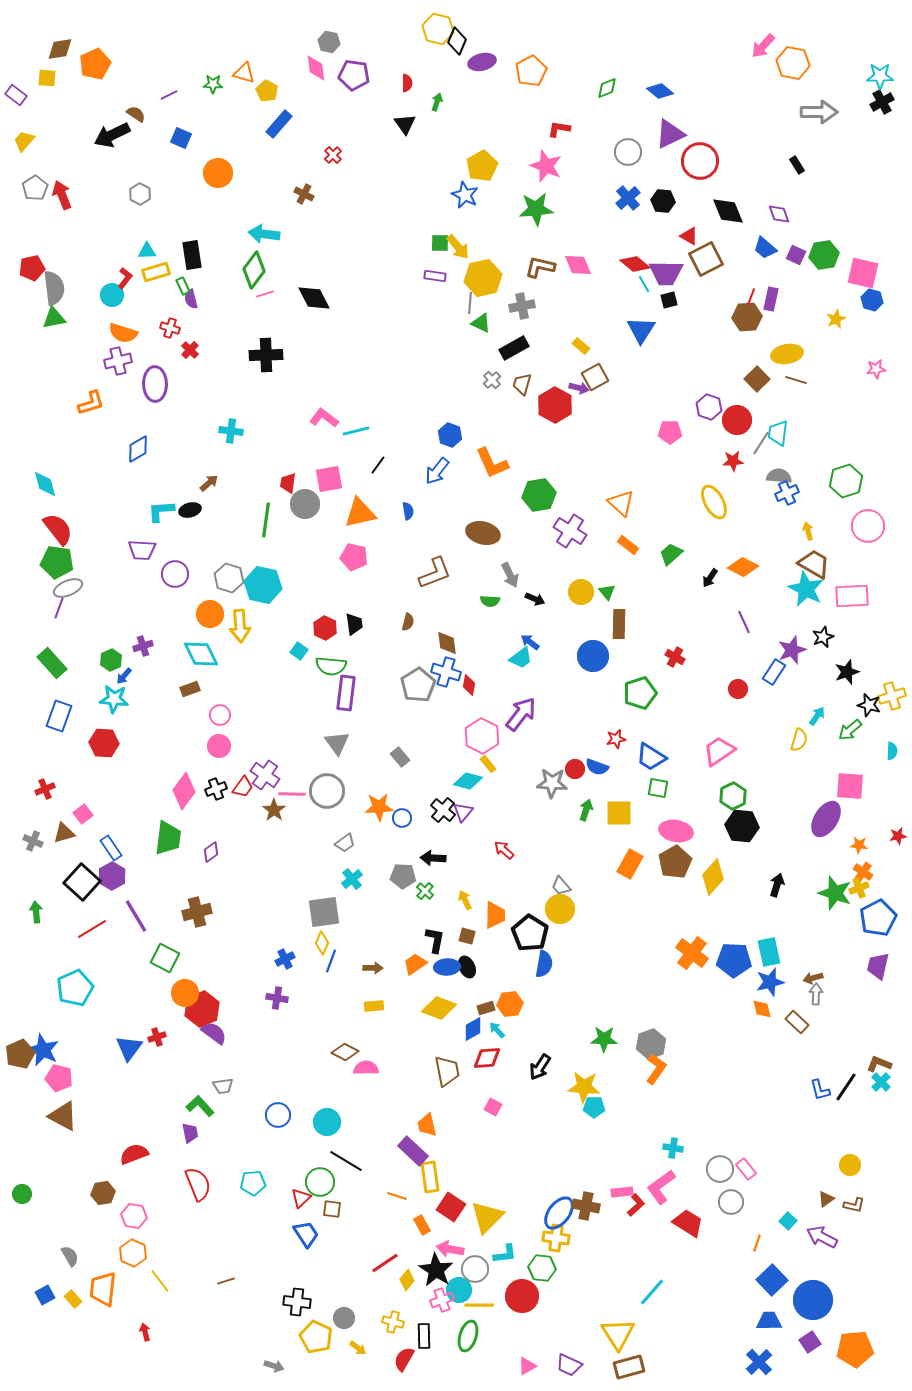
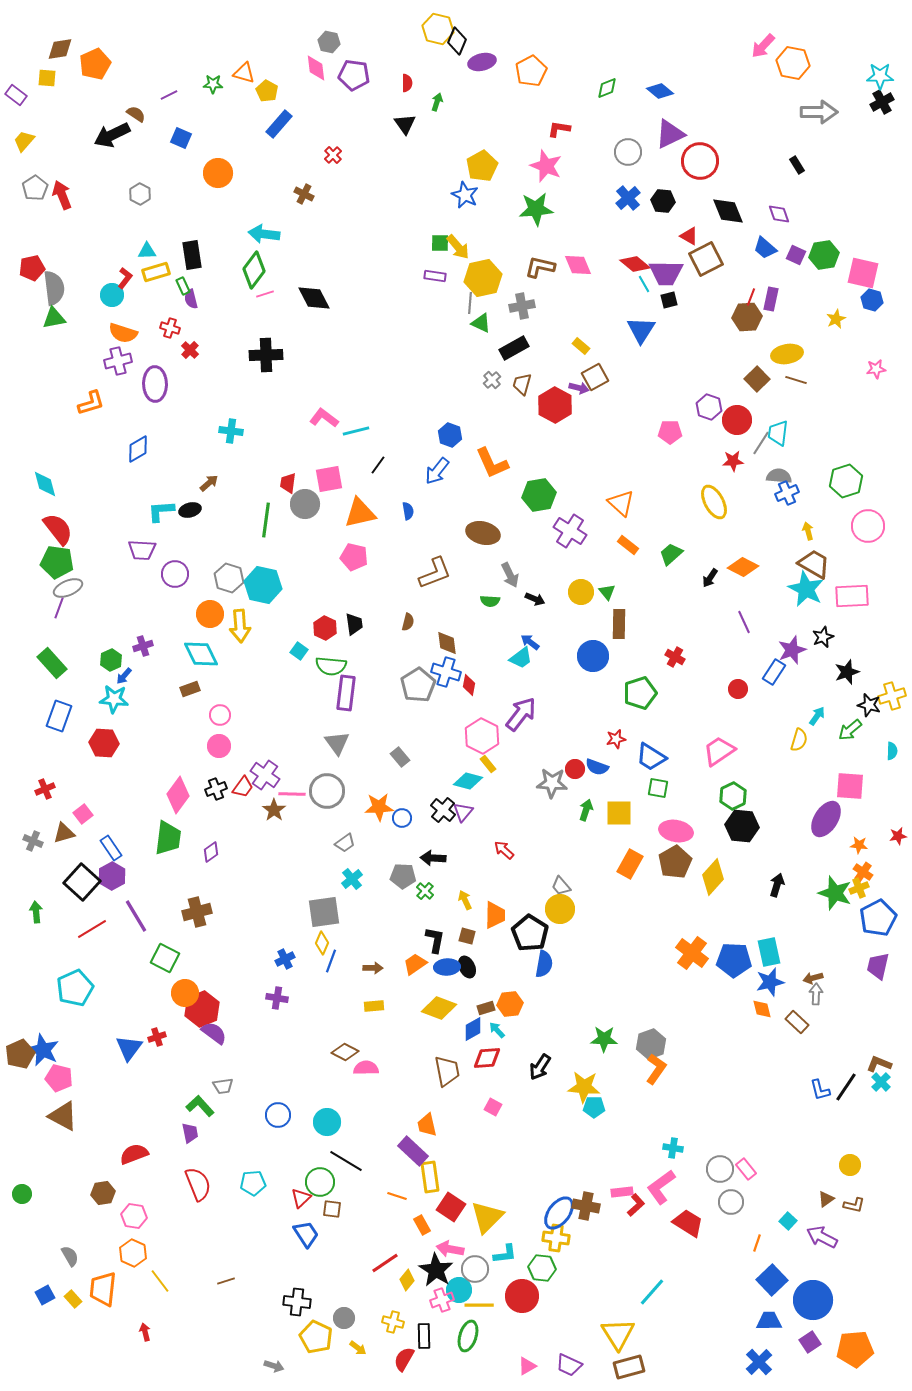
pink diamond at (184, 791): moved 6 px left, 4 px down
